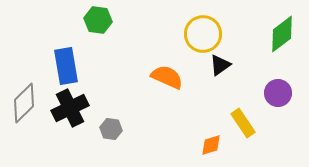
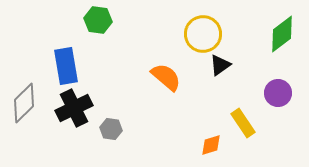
orange semicircle: moved 1 px left; rotated 16 degrees clockwise
black cross: moved 4 px right
